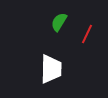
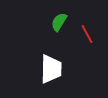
red line: rotated 54 degrees counterclockwise
